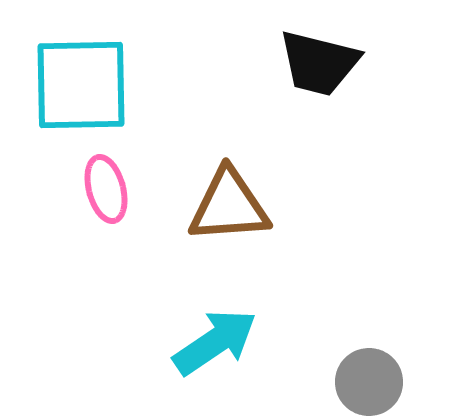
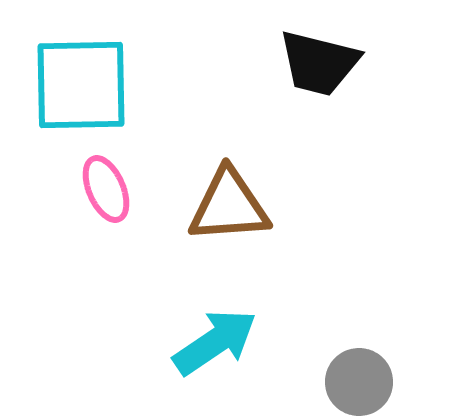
pink ellipse: rotated 8 degrees counterclockwise
gray circle: moved 10 px left
